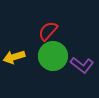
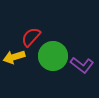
red semicircle: moved 17 px left, 6 px down
